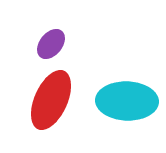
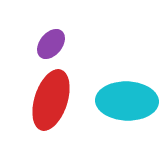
red ellipse: rotated 6 degrees counterclockwise
